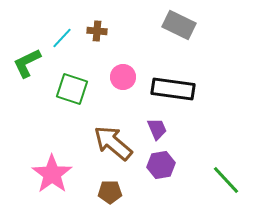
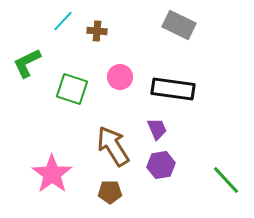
cyan line: moved 1 px right, 17 px up
pink circle: moved 3 px left
brown arrow: moved 3 px down; rotated 18 degrees clockwise
